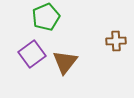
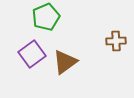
brown triangle: rotated 16 degrees clockwise
